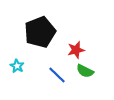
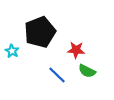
red star: rotated 18 degrees clockwise
cyan star: moved 5 px left, 15 px up
green semicircle: moved 2 px right
